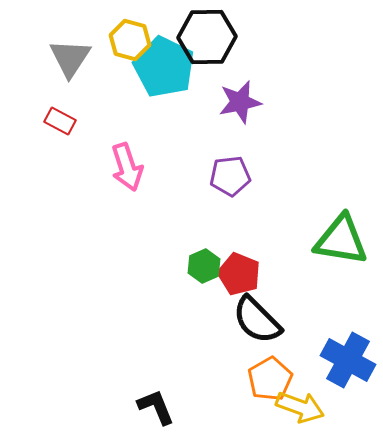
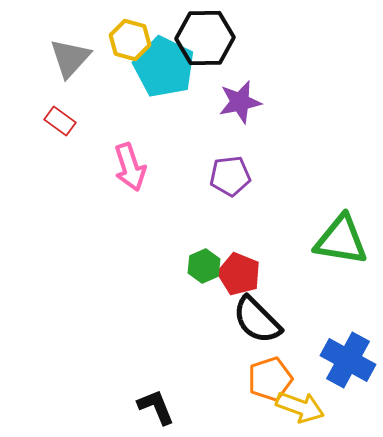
black hexagon: moved 2 px left, 1 px down
gray triangle: rotated 9 degrees clockwise
red rectangle: rotated 8 degrees clockwise
pink arrow: moved 3 px right
orange pentagon: rotated 12 degrees clockwise
